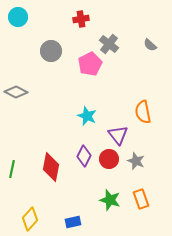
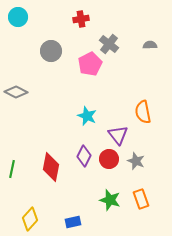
gray semicircle: rotated 136 degrees clockwise
